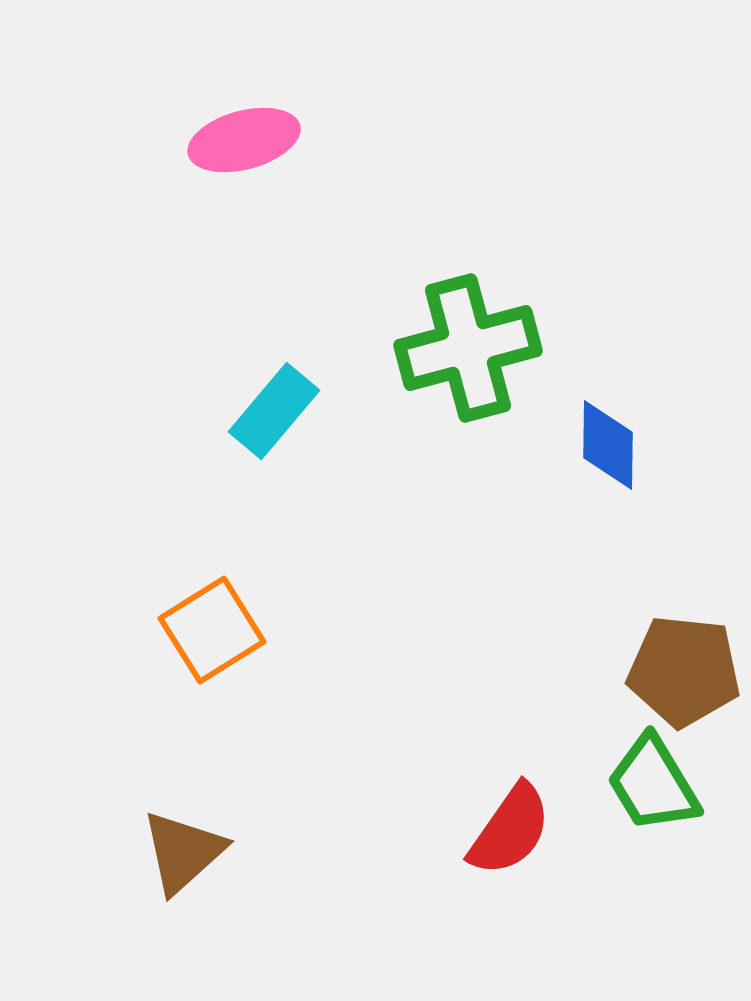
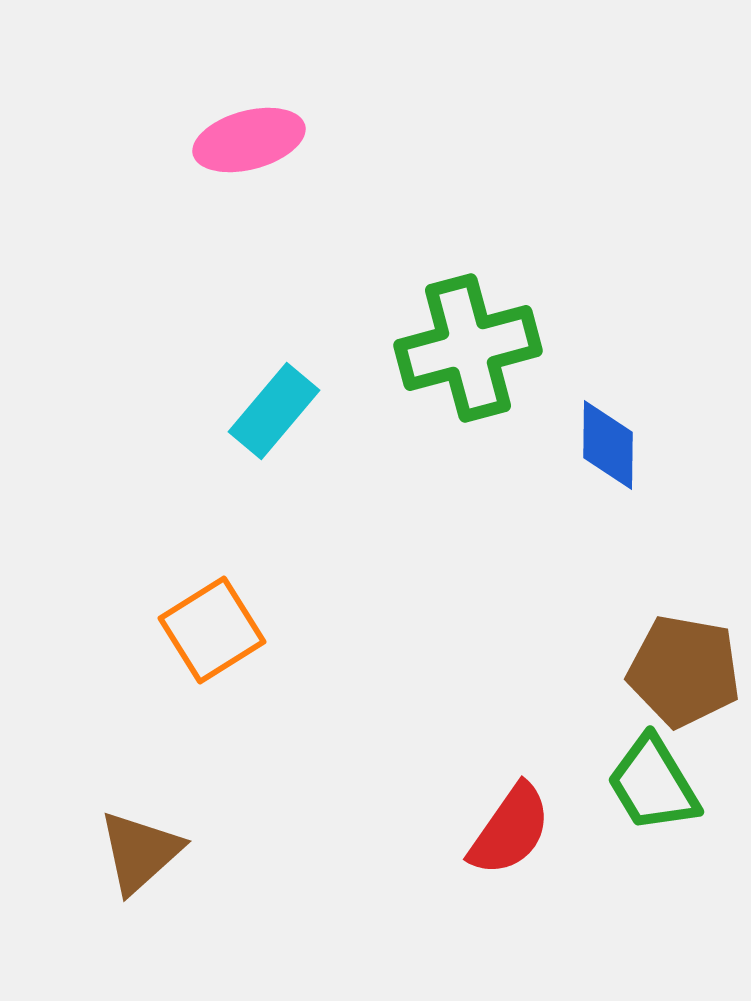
pink ellipse: moved 5 px right
brown pentagon: rotated 4 degrees clockwise
brown triangle: moved 43 px left
